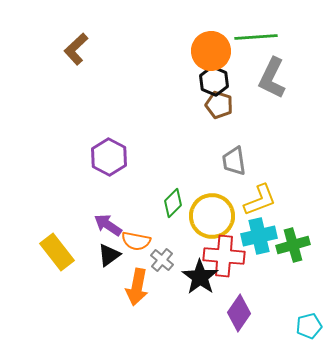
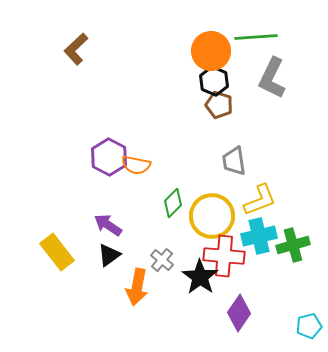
orange semicircle: moved 76 px up
